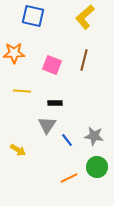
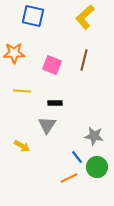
blue line: moved 10 px right, 17 px down
yellow arrow: moved 4 px right, 4 px up
